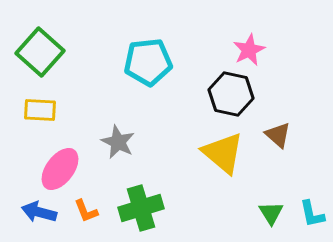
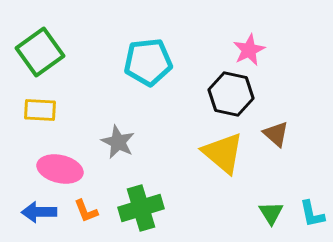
green square: rotated 12 degrees clockwise
brown triangle: moved 2 px left, 1 px up
pink ellipse: rotated 66 degrees clockwise
blue arrow: rotated 16 degrees counterclockwise
